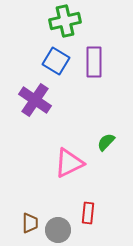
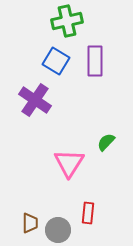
green cross: moved 2 px right
purple rectangle: moved 1 px right, 1 px up
pink triangle: rotated 32 degrees counterclockwise
